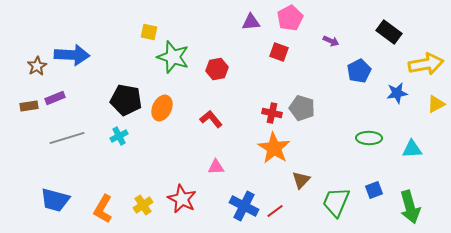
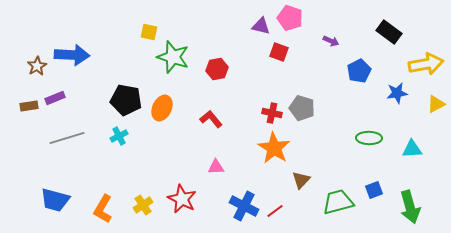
pink pentagon: rotated 25 degrees counterclockwise
purple triangle: moved 10 px right, 4 px down; rotated 18 degrees clockwise
green trapezoid: moved 2 px right; rotated 52 degrees clockwise
